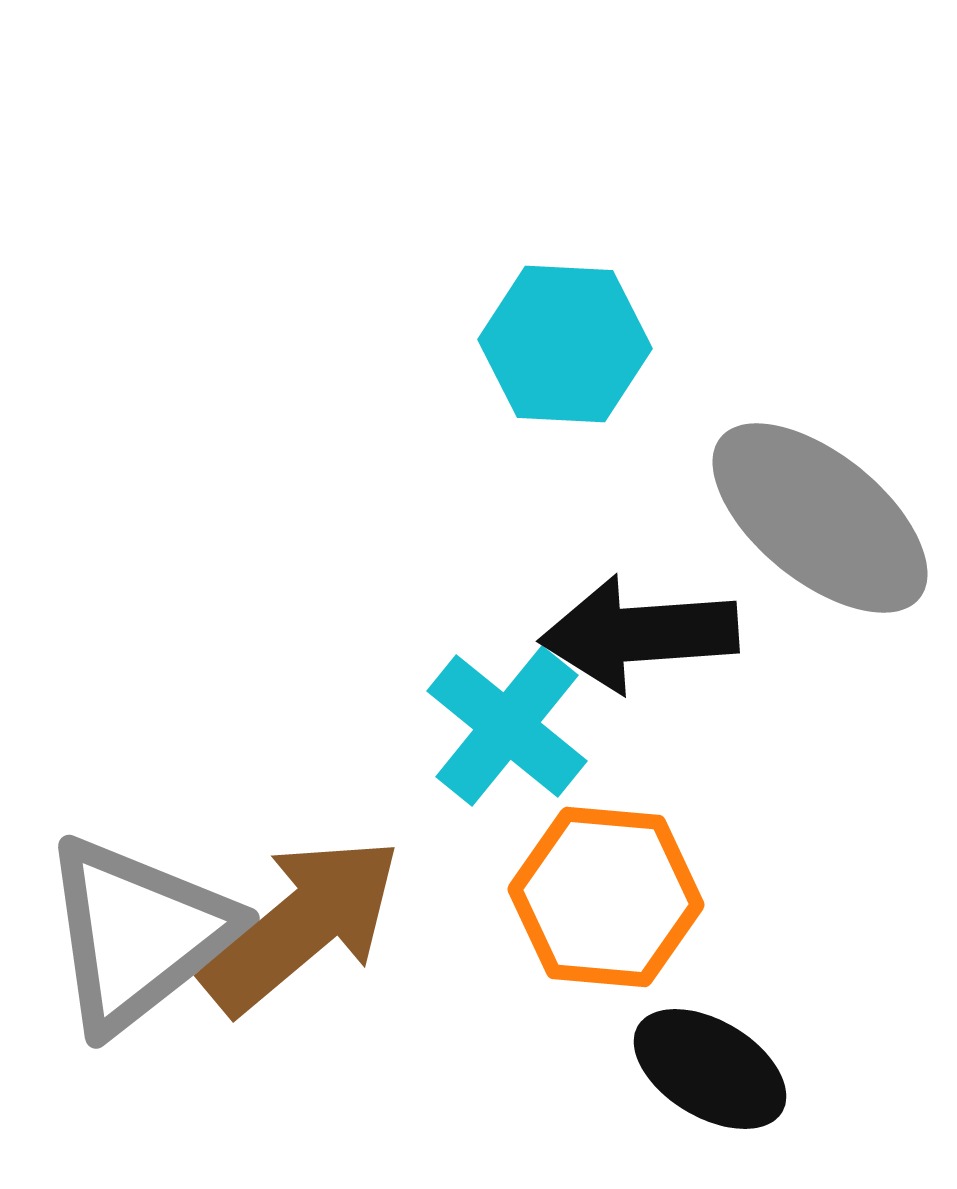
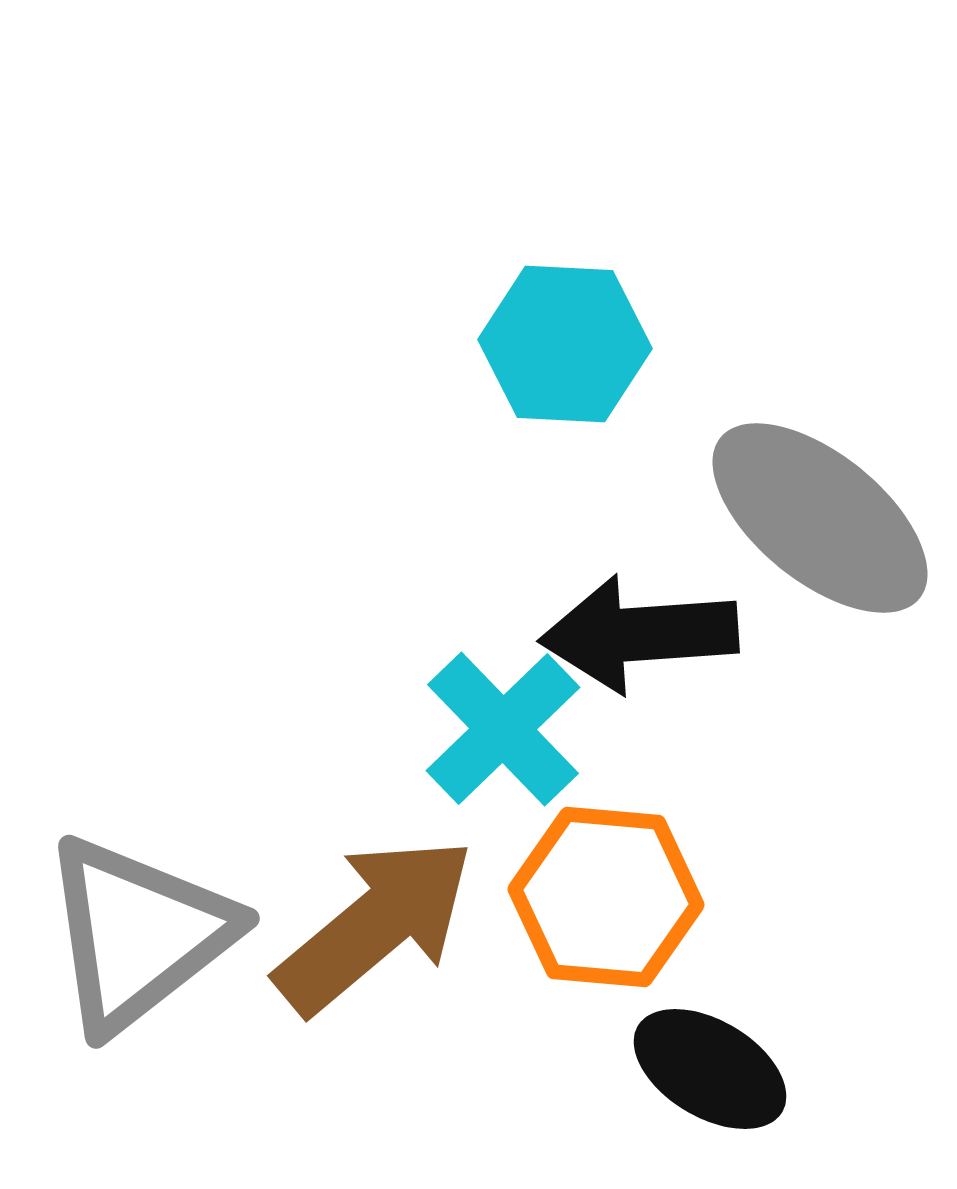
cyan cross: moved 4 px left, 3 px down; rotated 7 degrees clockwise
brown arrow: moved 73 px right
